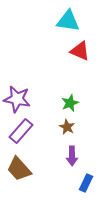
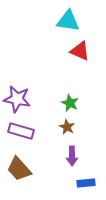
green star: rotated 24 degrees counterclockwise
purple rectangle: rotated 65 degrees clockwise
blue rectangle: rotated 60 degrees clockwise
